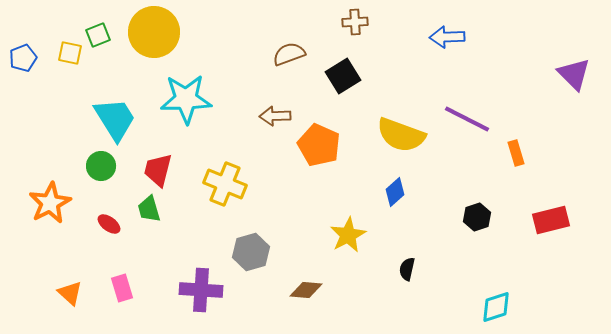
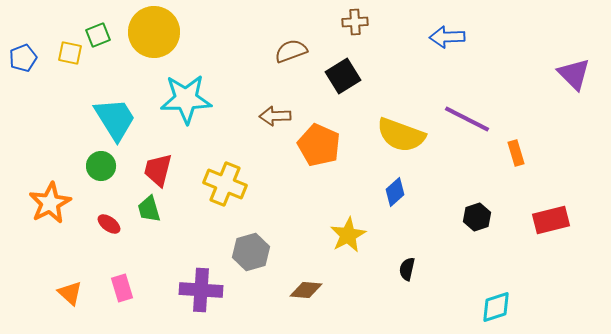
brown semicircle: moved 2 px right, 3 px up
